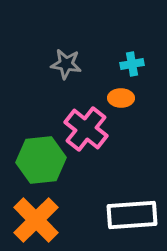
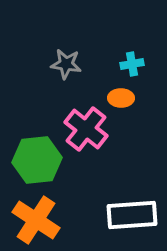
green hexagon: moved 4 px left
orange cross: rotated 12 degrees counterclockwise
